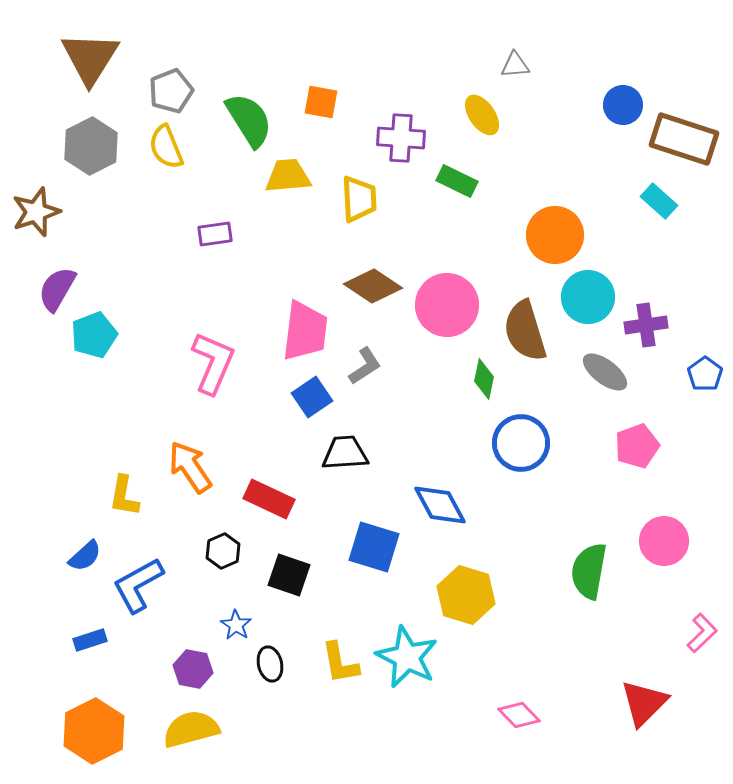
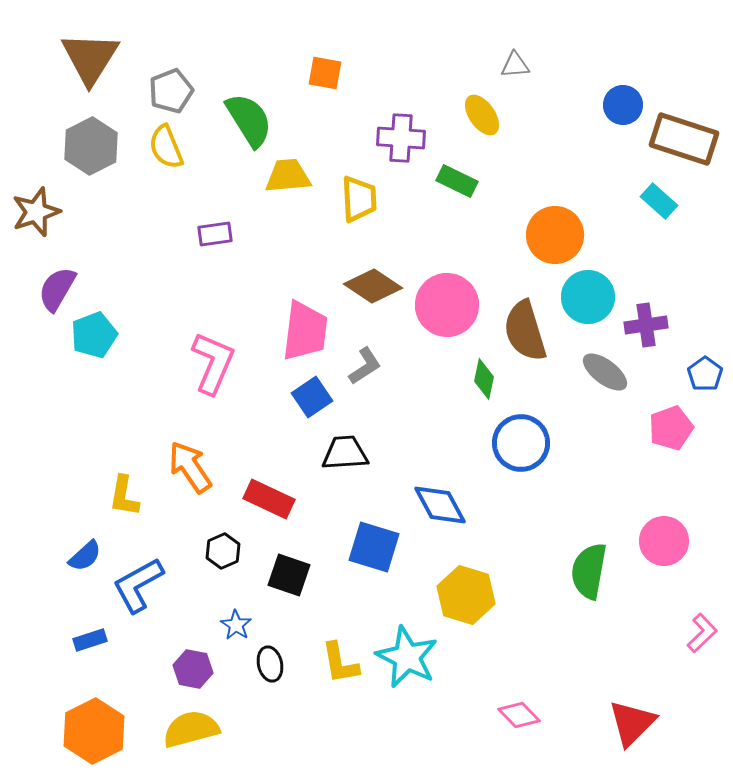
orange square at (321, 102): moved 4 px right, 29 px up
pink pentagon at (637, 446): moved 34 px right, 18 px up
red triangle at (644, 703): moved 12 px left, 20 px down
